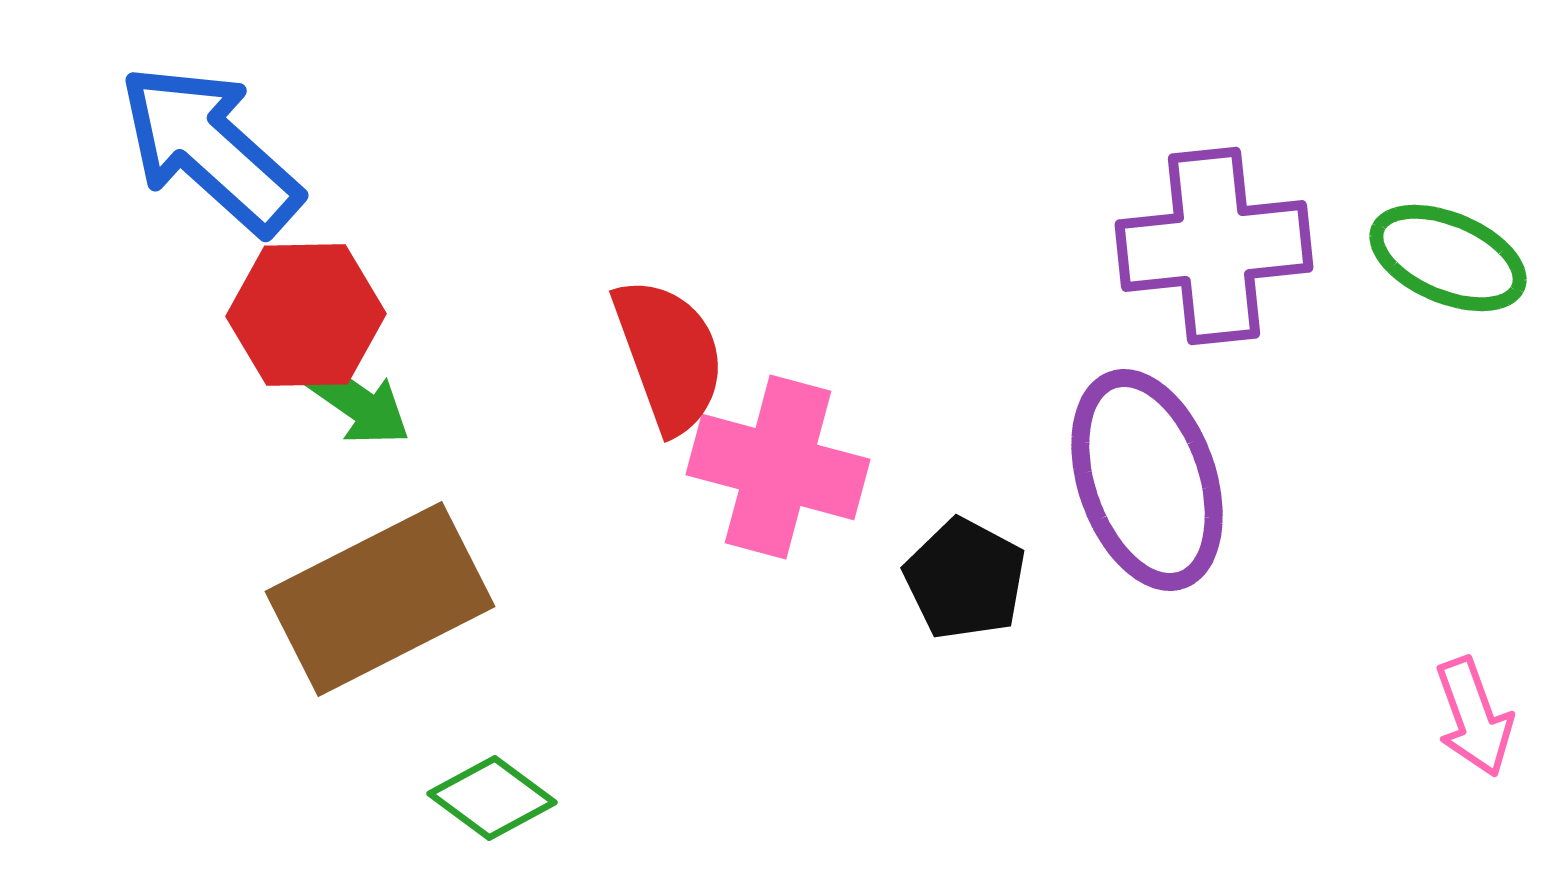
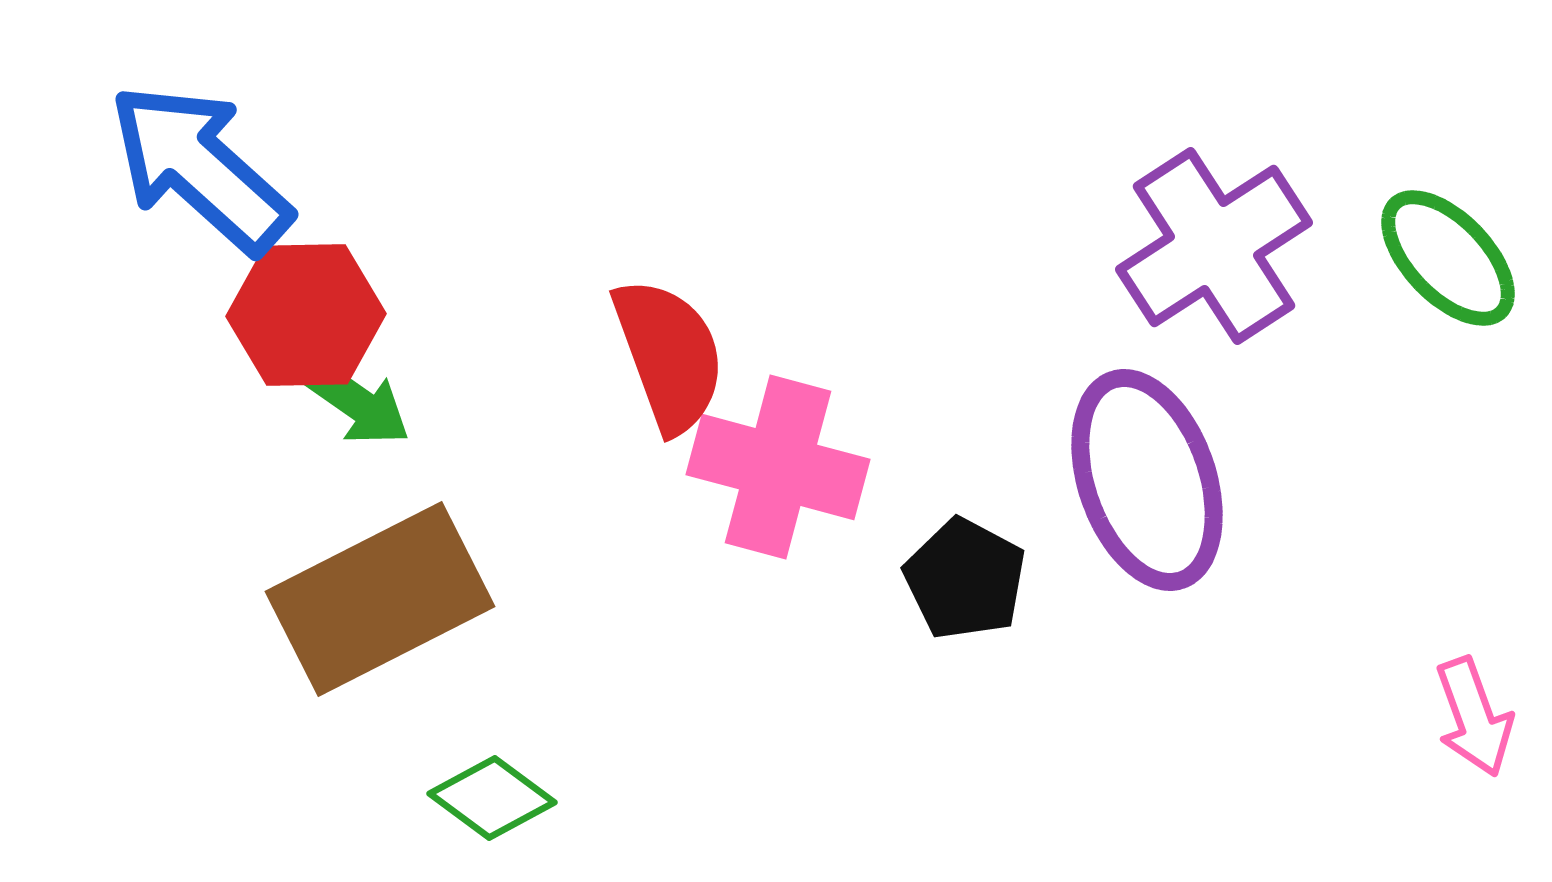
blue arrow: moved 10 px left, 19 px down
purple cross: rotated 27 degrees counterclockwise
green ellipse: rotated 23 degrees clockwise
